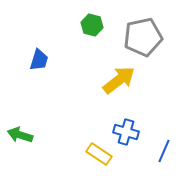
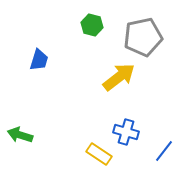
yellow arrow: moved 3 px up
blue line: rotated 15 degrees clockwise
